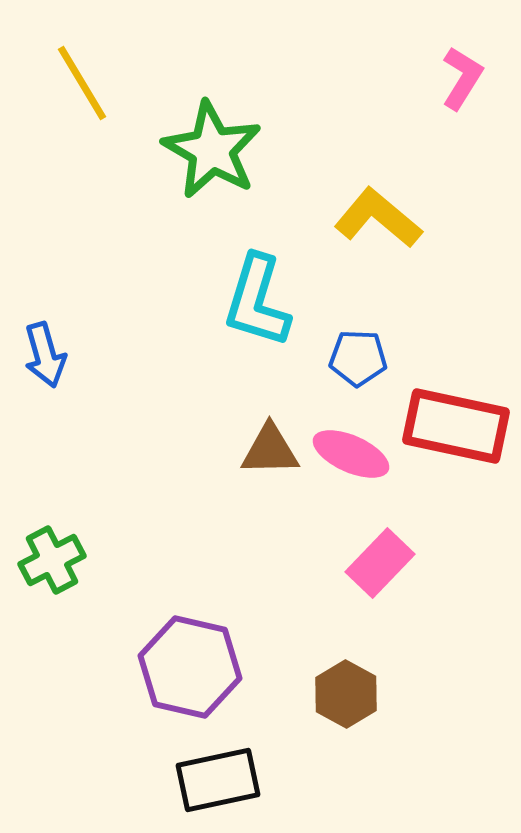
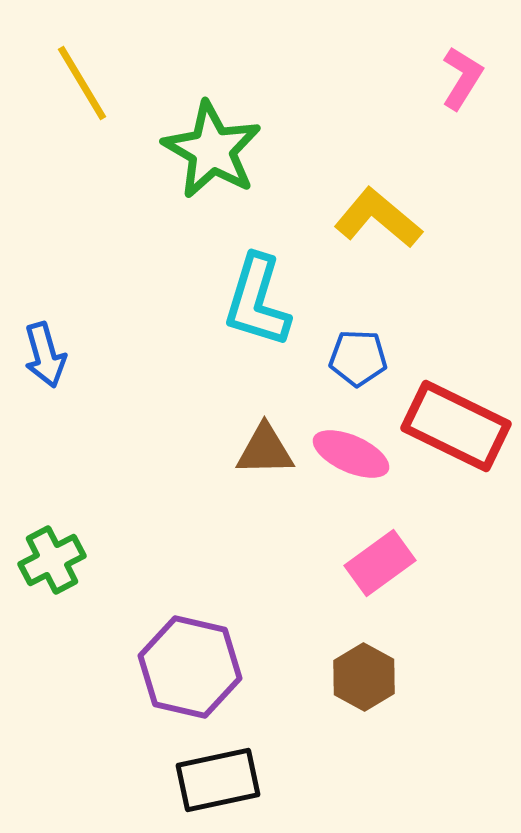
red rectangle: rotated 14 degrees clockwise
brown triangle: moved 5 px left
pink rectangle: rotated 10 degrees clockwise
brown hexagon: moved 18 px right, 17 px up
